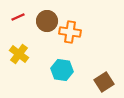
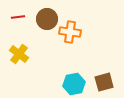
red line: rotated 16 degrees clockwise
brown circle: moved 2 px up
cyan hexagon: moved 12 px right, 14 px down; rotated 20 degrees counterclockwise
brown square: rotated 18 degrees clockwise
